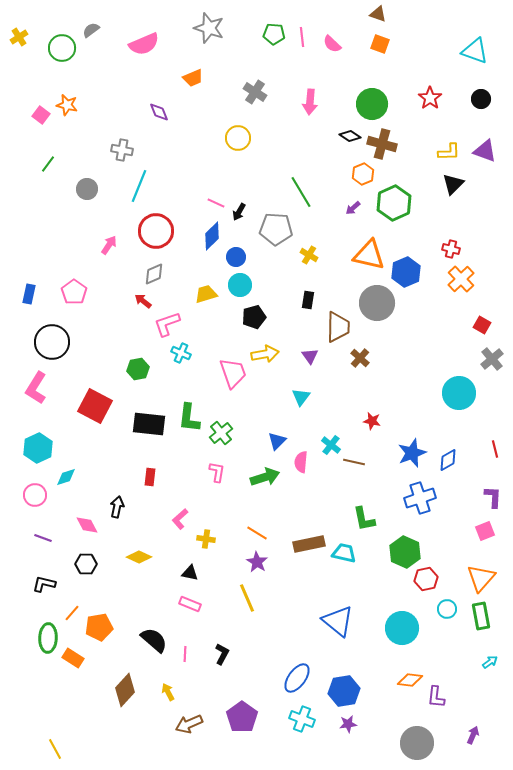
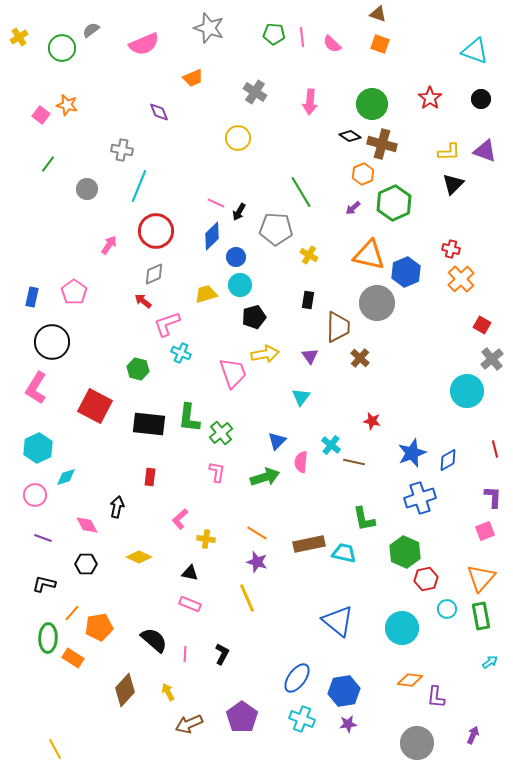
blue rectangle at (29, 294): moved 3 px right, 3 px down
green hexagon at (138, 369): rotated 25 degrees clockwise
cyan circle at (459, 393): moved 8 px right, 2 px up
purple star at (257, 562): rotated 15 degrees counterclockwise
